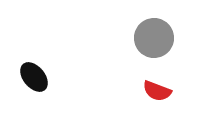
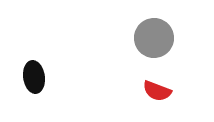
black ellipse: rotated 32 degrees clockwise
